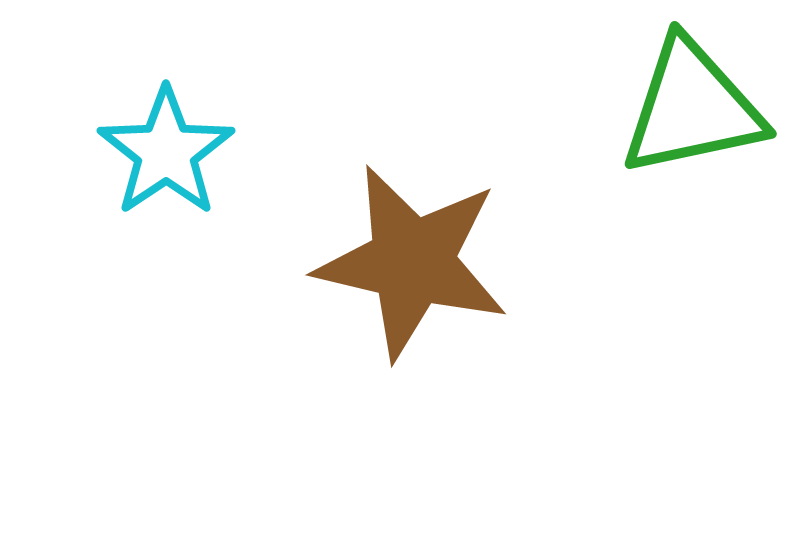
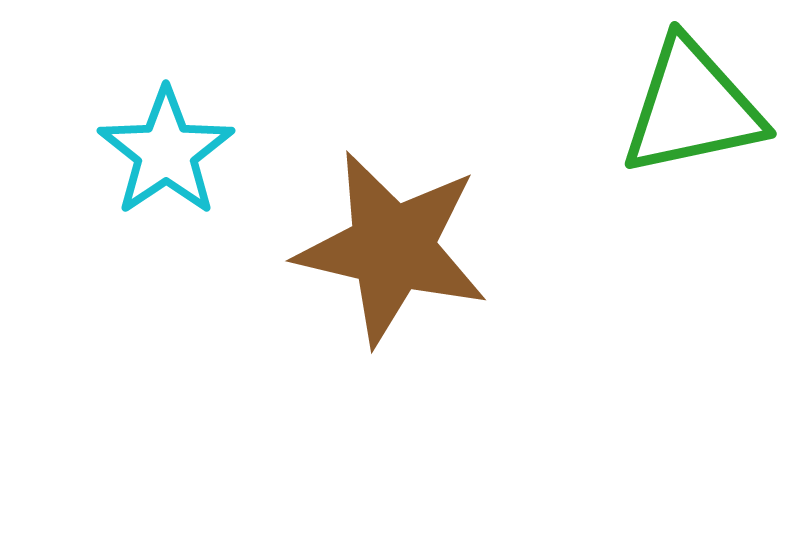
brown star: moved 20 px left, 14 px up
